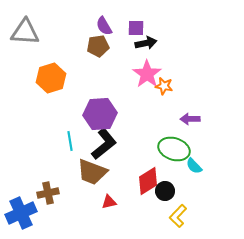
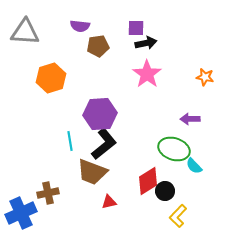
purple semicircle: moved 24 px left; rotated 54 degrees counterclockwise
orange star: moved 41 px right, 9 px up
